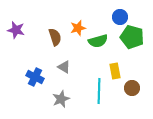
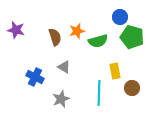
orange star: moved 1 px left, 3 px down
cyan line: moved 2 px down
